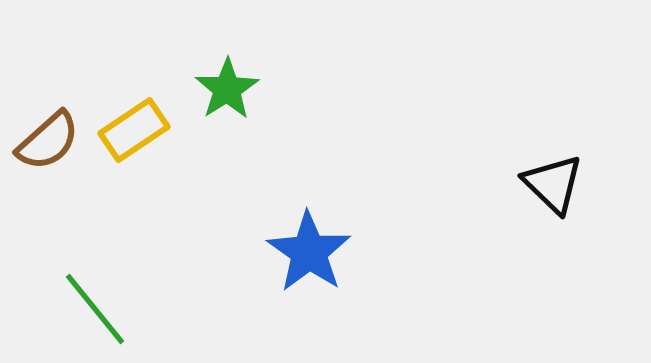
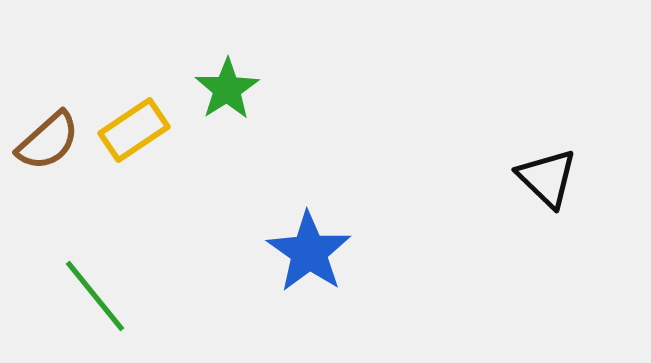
black triangle: moved 6 px left, 6 px up
green line: moved 13 px up
